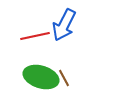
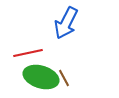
blue arrow: moved 2 px right, 2 px up
red line: moved 7 px left, 17 px down
